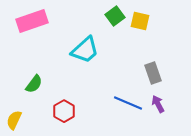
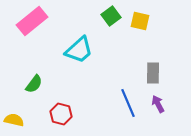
green square: moved 4 px left
pink rectangle: rotated 20 degrees counterclockwise
cyan trapezoid: moved 6 px left
gray rectangle: rotated 20 degrees clockwise
blue line: rotated 44 degrees clockwise
red hexagon: moved 3 px left, 3 px down; rotated 15 degrees counterclockwise
yellow semicircle: rotated 78 degrees clockwise
